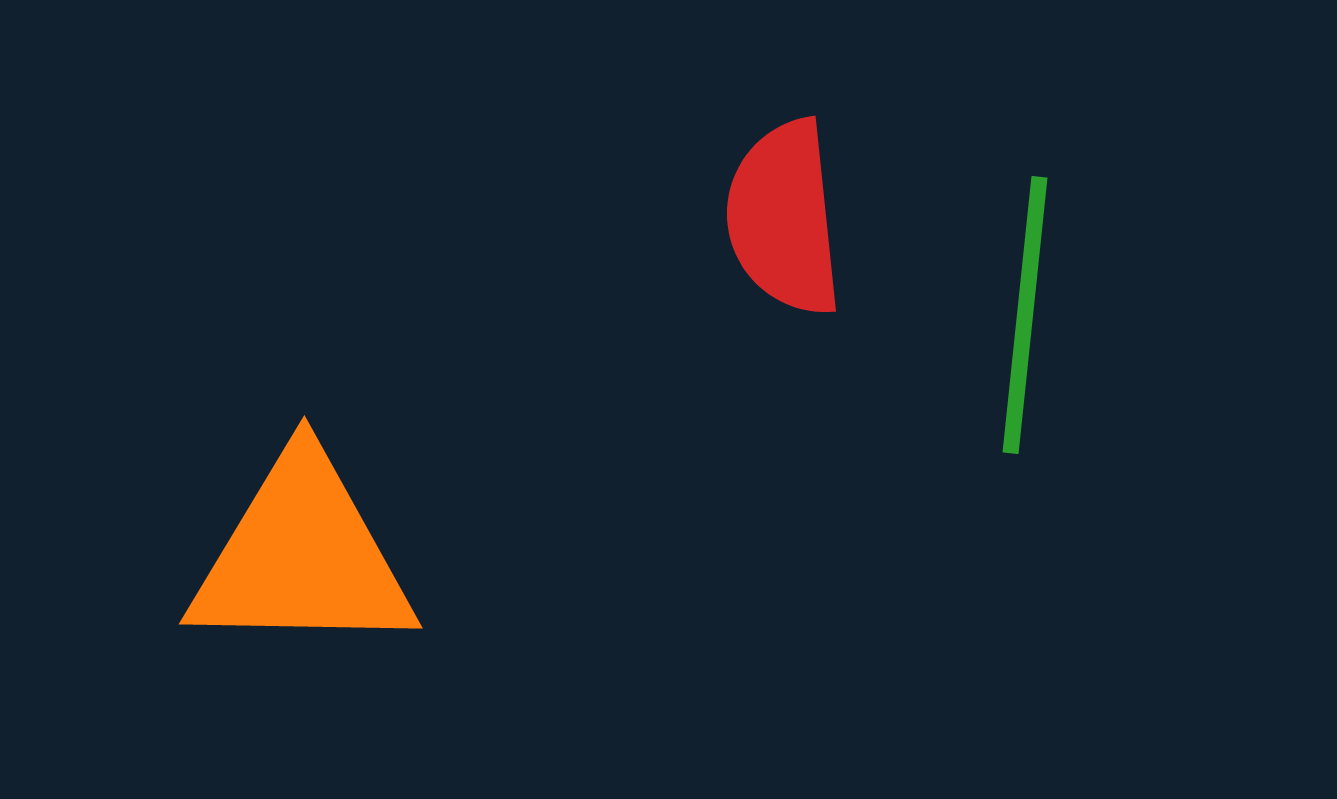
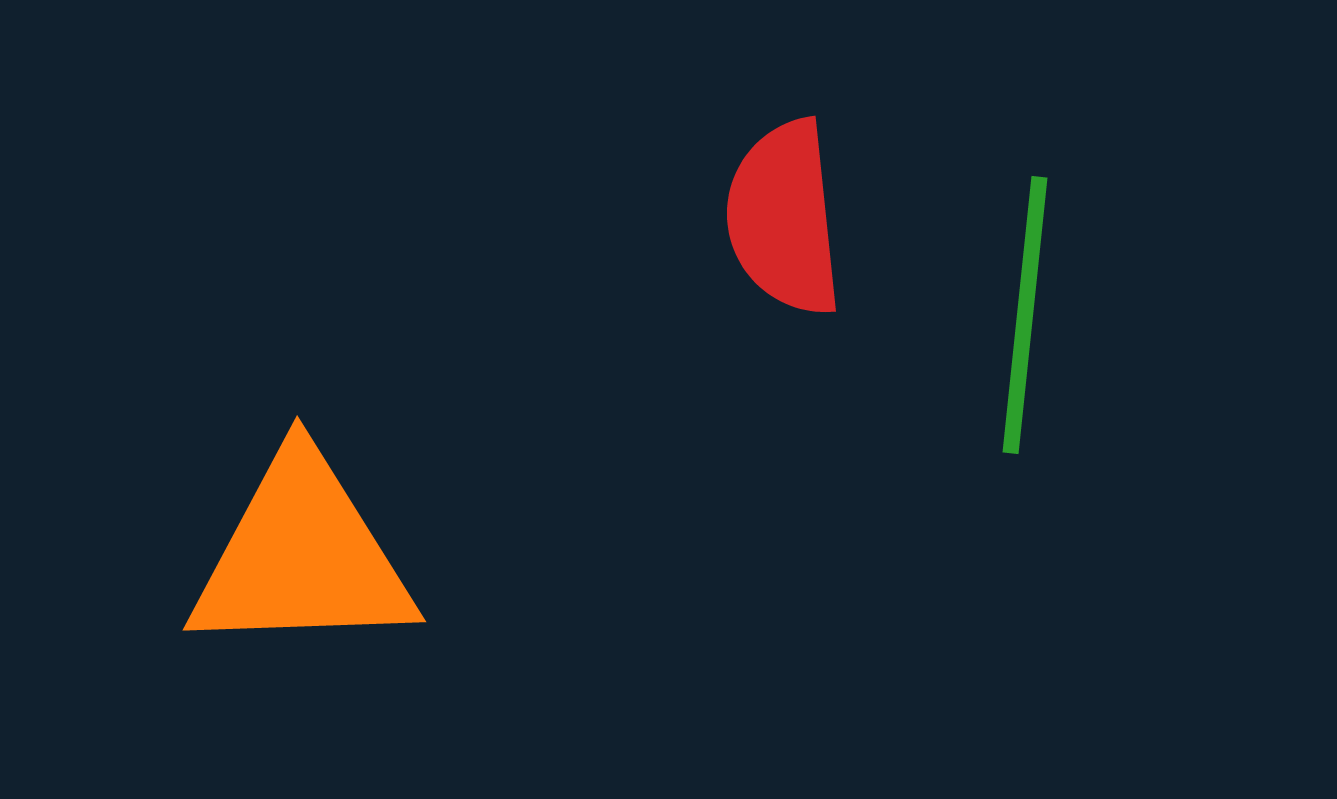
orange triangle: rotated 3 degrees counterclockwise
